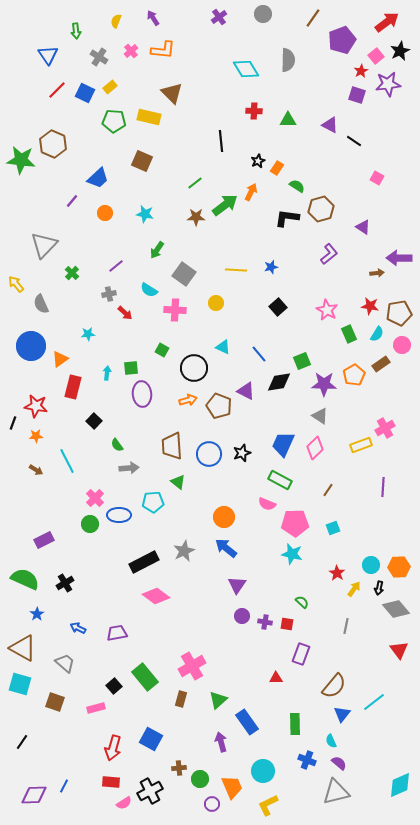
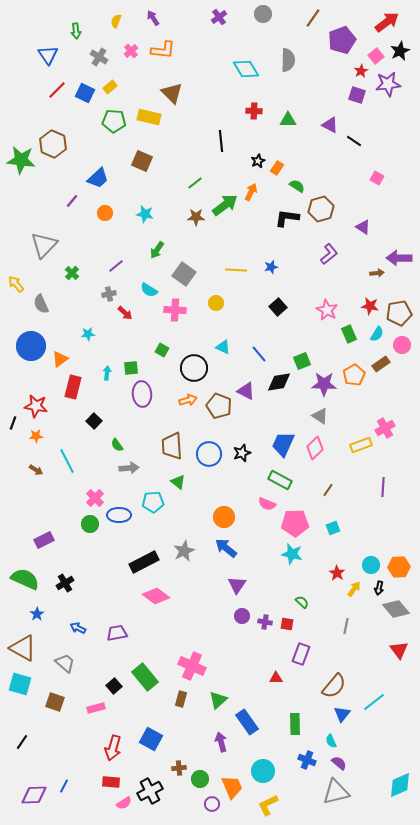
pink cross at (192, 666): rotated 36 degrees counterclockwise
